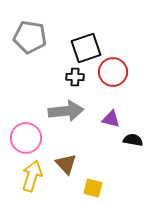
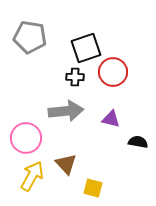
black semicircle: moved 5 px right, 2 px down
yellow arrow: rotated 12 degrees clockwise
